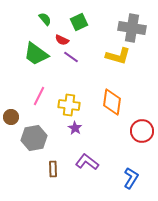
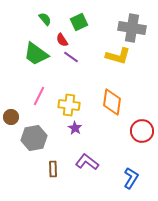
red semicircle: rotated 32 degrees clockwise
